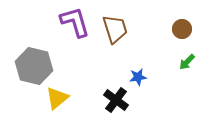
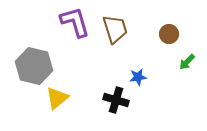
brown circle: moved 13 px left, 5 px down
black cross: rotated 20 degrees counterclockwise
